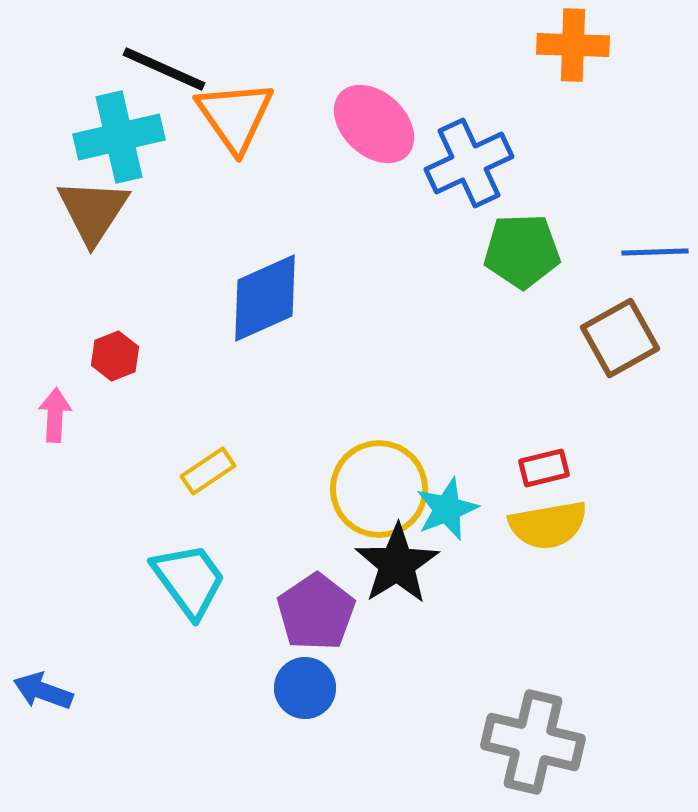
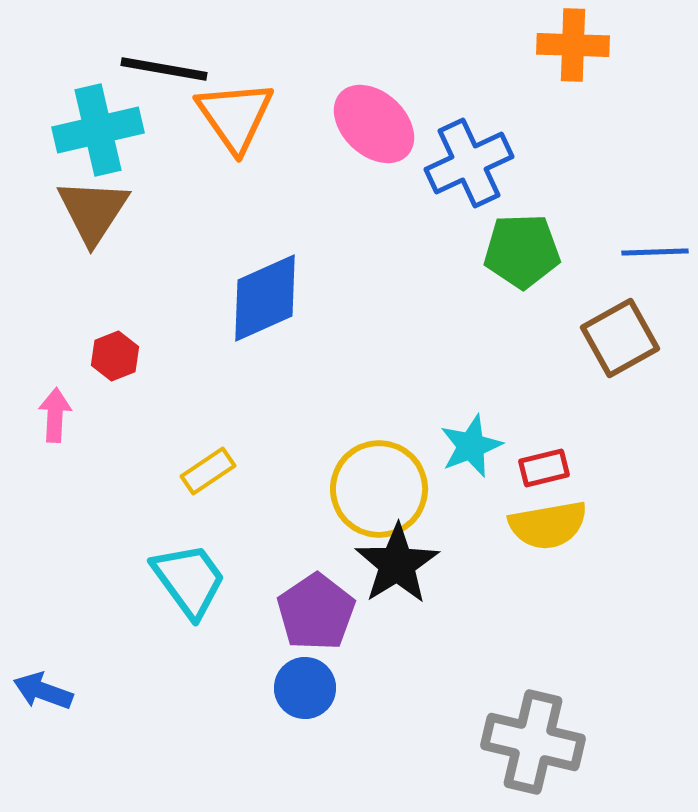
black line: rotated 14 degrees counterclockwise
cyan cross: moved 21 px left, 7 px up
cyan star: moved 24 px right, 63 px up
